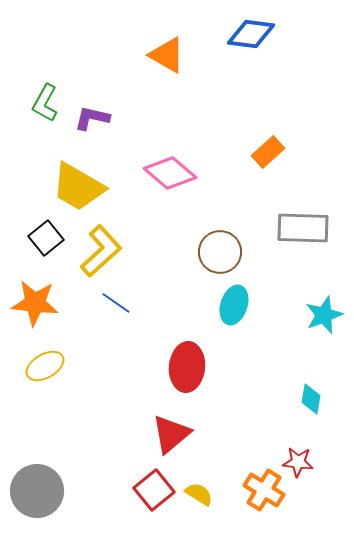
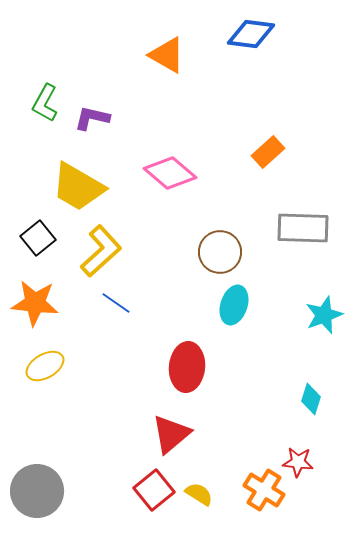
black square: moved 8 px left
cyan diamond: rotated 8 degrees clockwise
